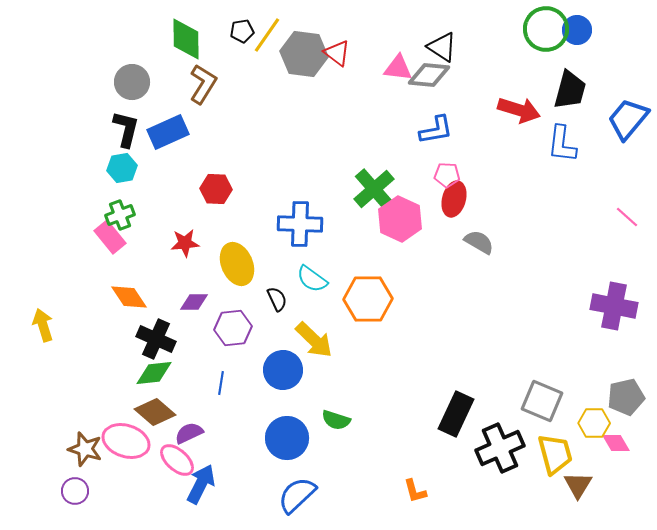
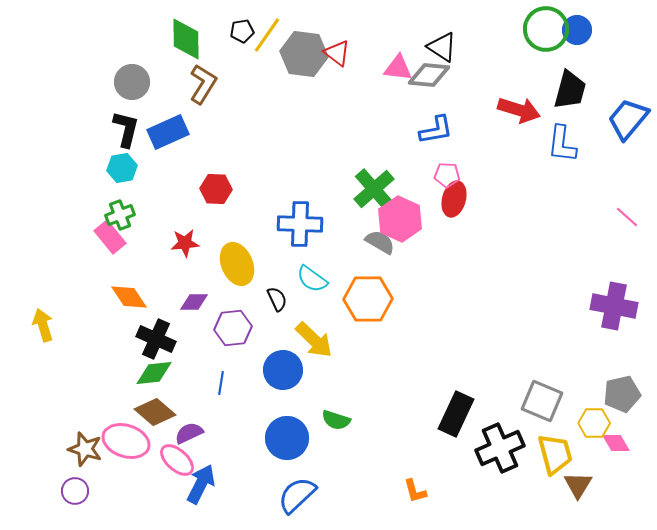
gray semicircle at (479, 242): moved 99 px left
gray pentagon at (626, 397): moved 4 px left, 3 px up
